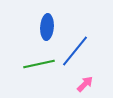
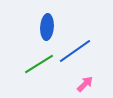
blue line: rotated 16 degrees clockwise
green line: rotated 20 degrees counterclockwise
